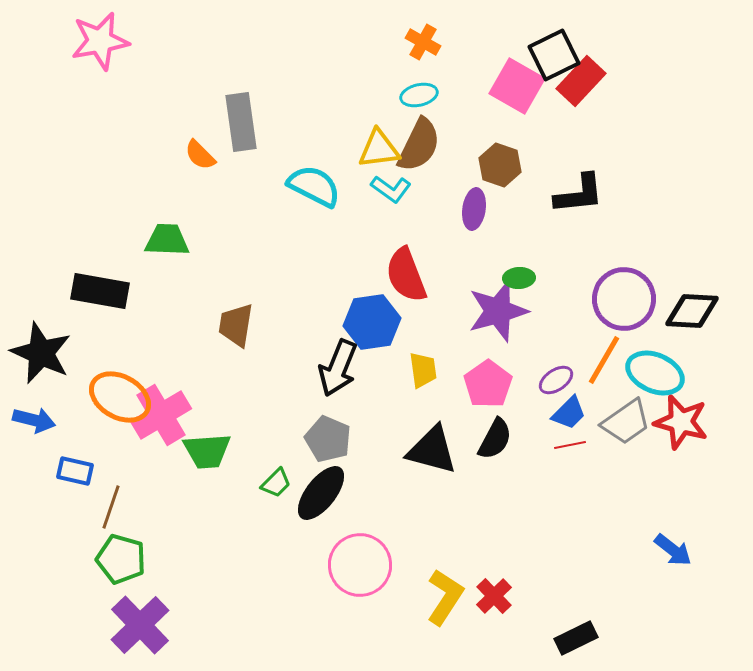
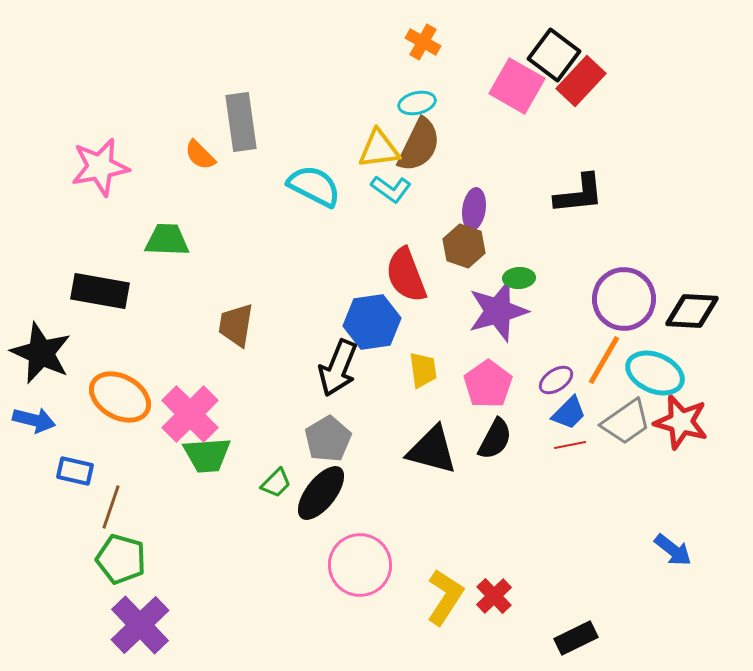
pink star at (100, 41): moved 126 px down
black square at (554, 55): rotated 27 degrees counterclockwise
cyan ellipse at (419, 95): moved 2 px left, 8 px down
brown hexagon at (500, 165): moved 36 px left, 81 px down
pink cross at (161, 415): moved 29 px right, 1 px up; rotated 14 degrees counterclockwise
gray pentagon at (328, 439): rotated 18 degrees clockwise
green trapezoid at (207, 451): moved 4 px down
